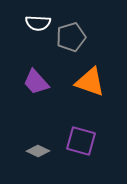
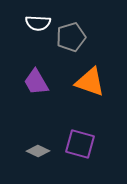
purple trapezoid: rotated 12 degrees clockwise
purple square: moved 1 px left, 3 px down
